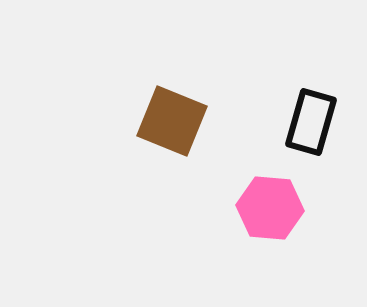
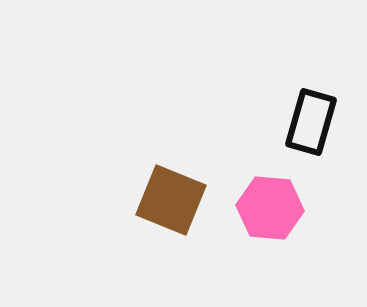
brown square: moved 1 px left, 79 px down
